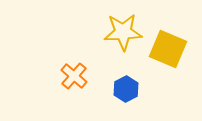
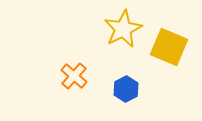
yellow star: moved 3 px up; rotated 24 degrees counterclockwise
yellow square: moved 1 px right, 2 px up
